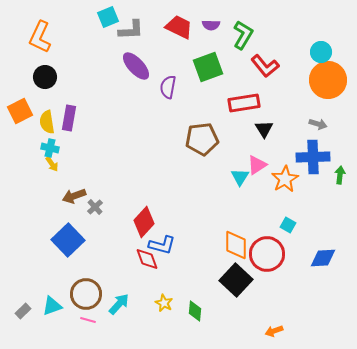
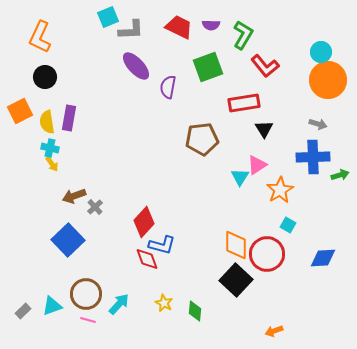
green arrow at (340, 175): rotated 66 degrees clockwise
orange star at (285, 179): moved 5 px left, 11 px down
